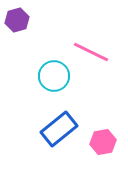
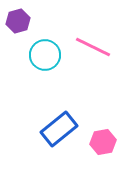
purple hexagon: moved 1 px right, 1 px down
pink line: moved 2 px right, 5 px up
cyan circle: moved 9 px left, 21 px up
